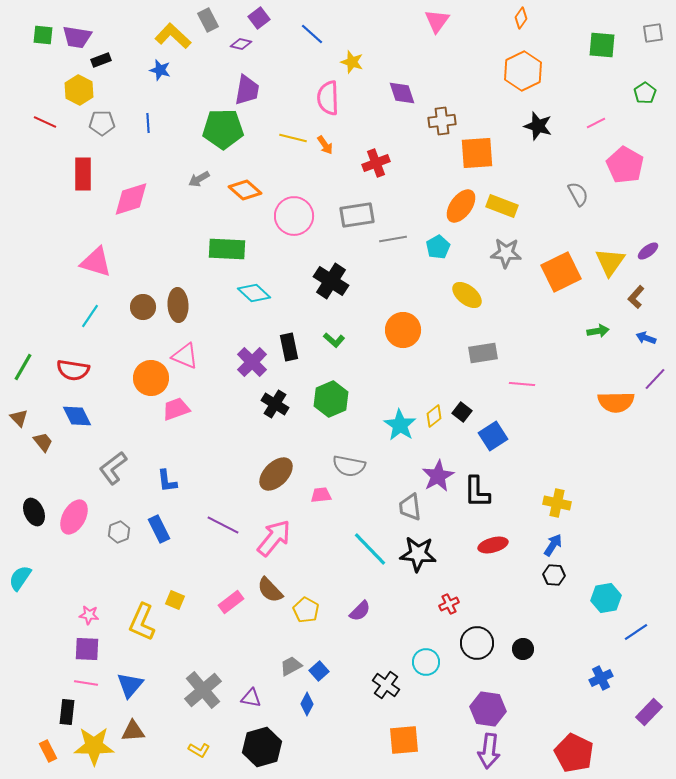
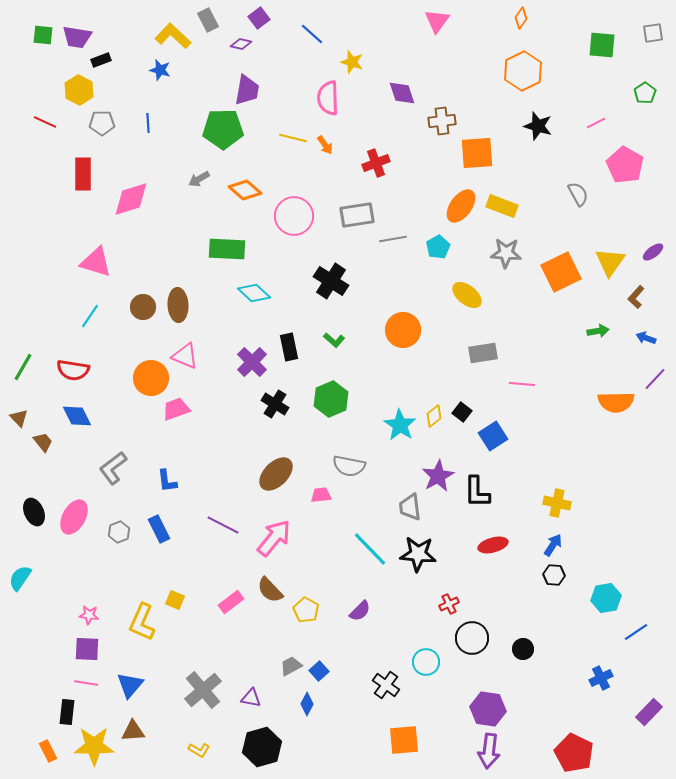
purple ellipse at (648, 251): moved 5 px right, 1 px down
black circle at (477, 643): moved 5 px left, 5 px up
